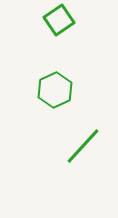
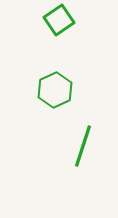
green line: rotated 24 degrees counterclockwise
